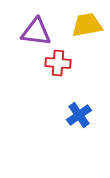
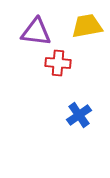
yellow trapezoid: moved 1 px down
